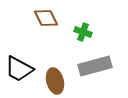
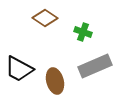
brown diamond: moved 1 px left; rotated 30 degrees counterclockwise
gray rectangle: rotated 8 degrees counterclockwise
